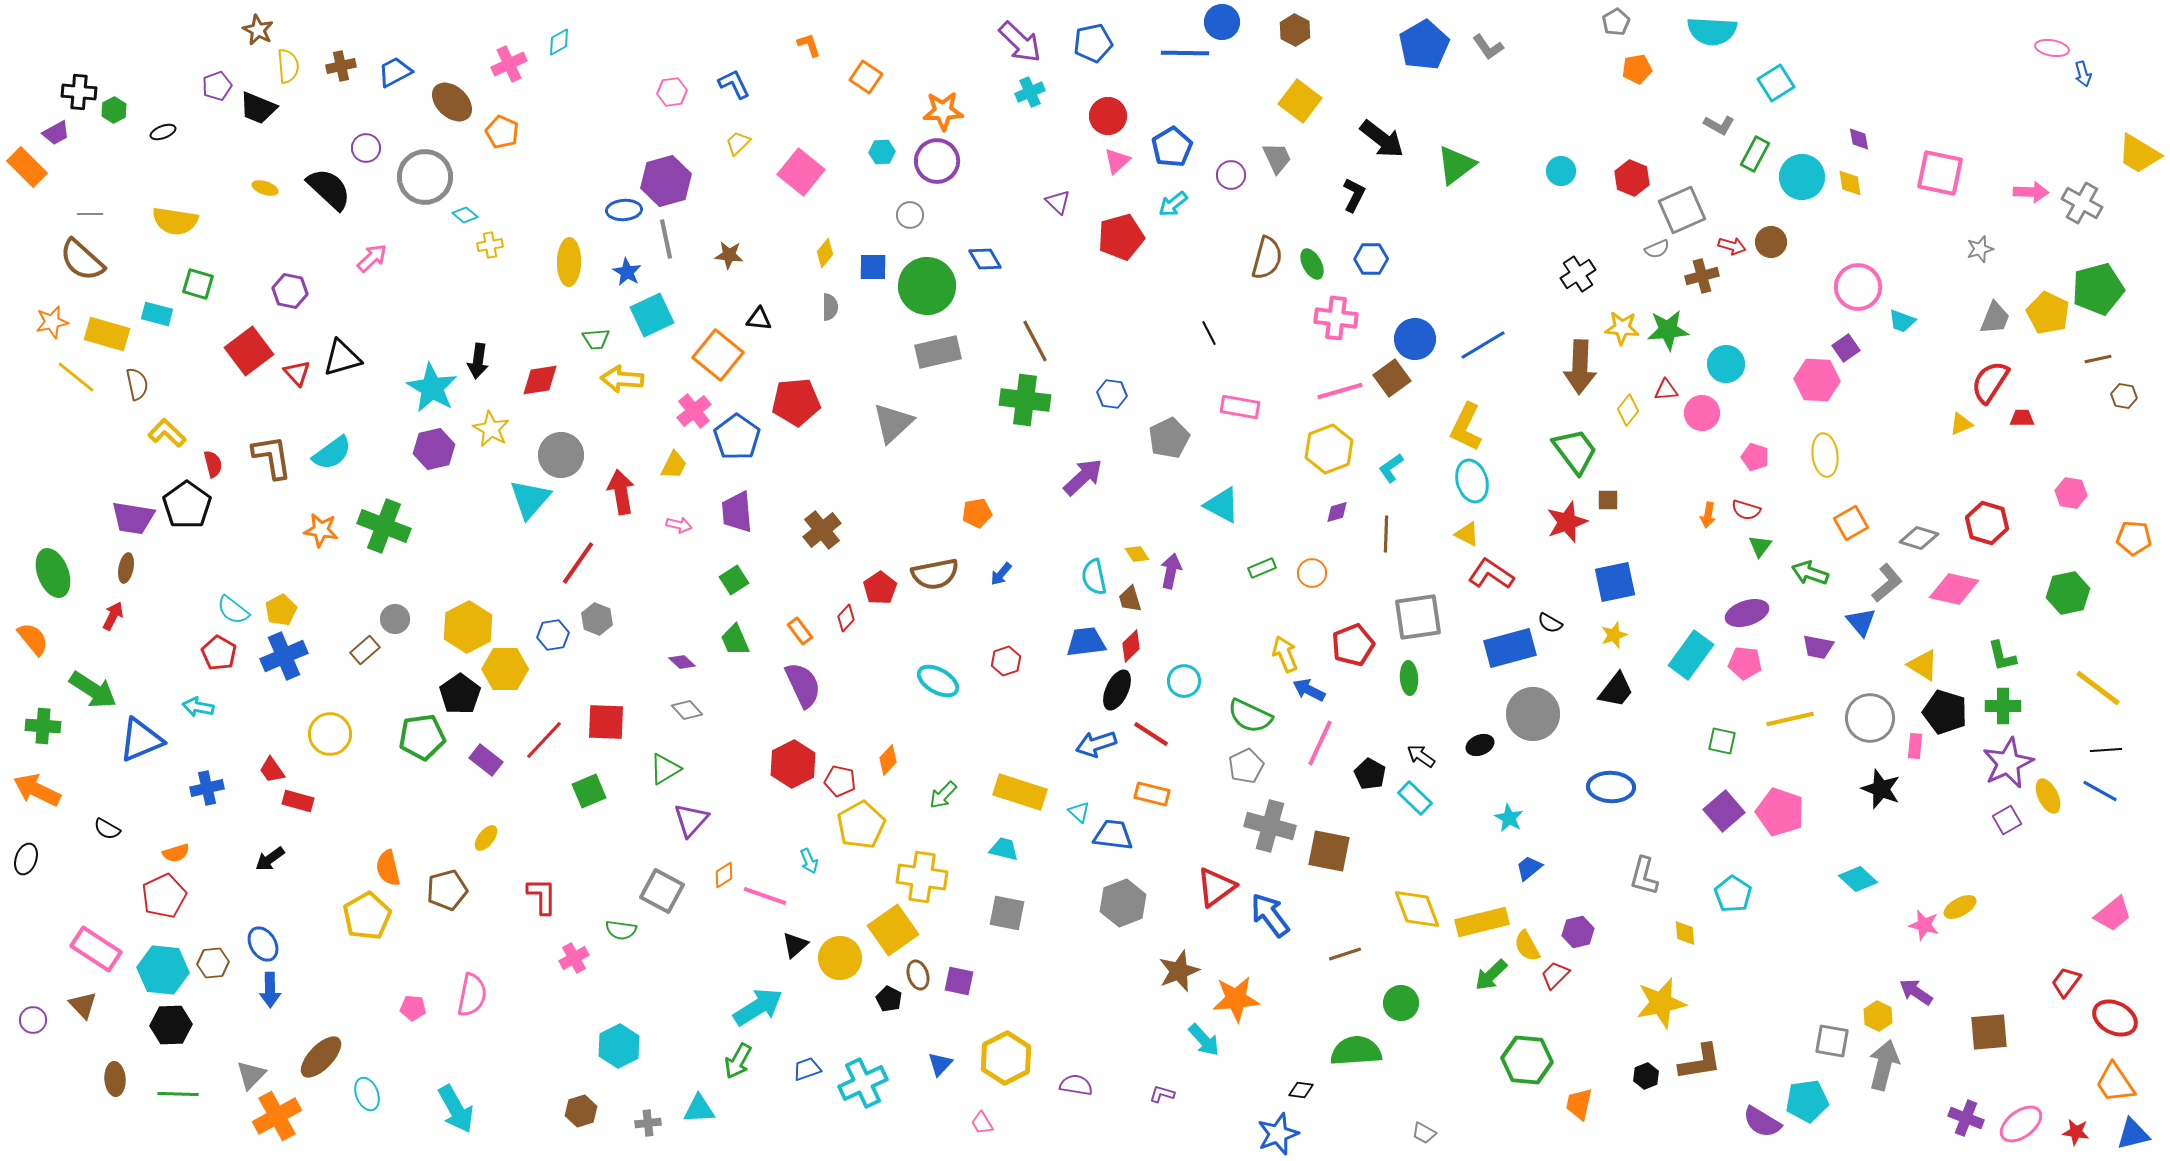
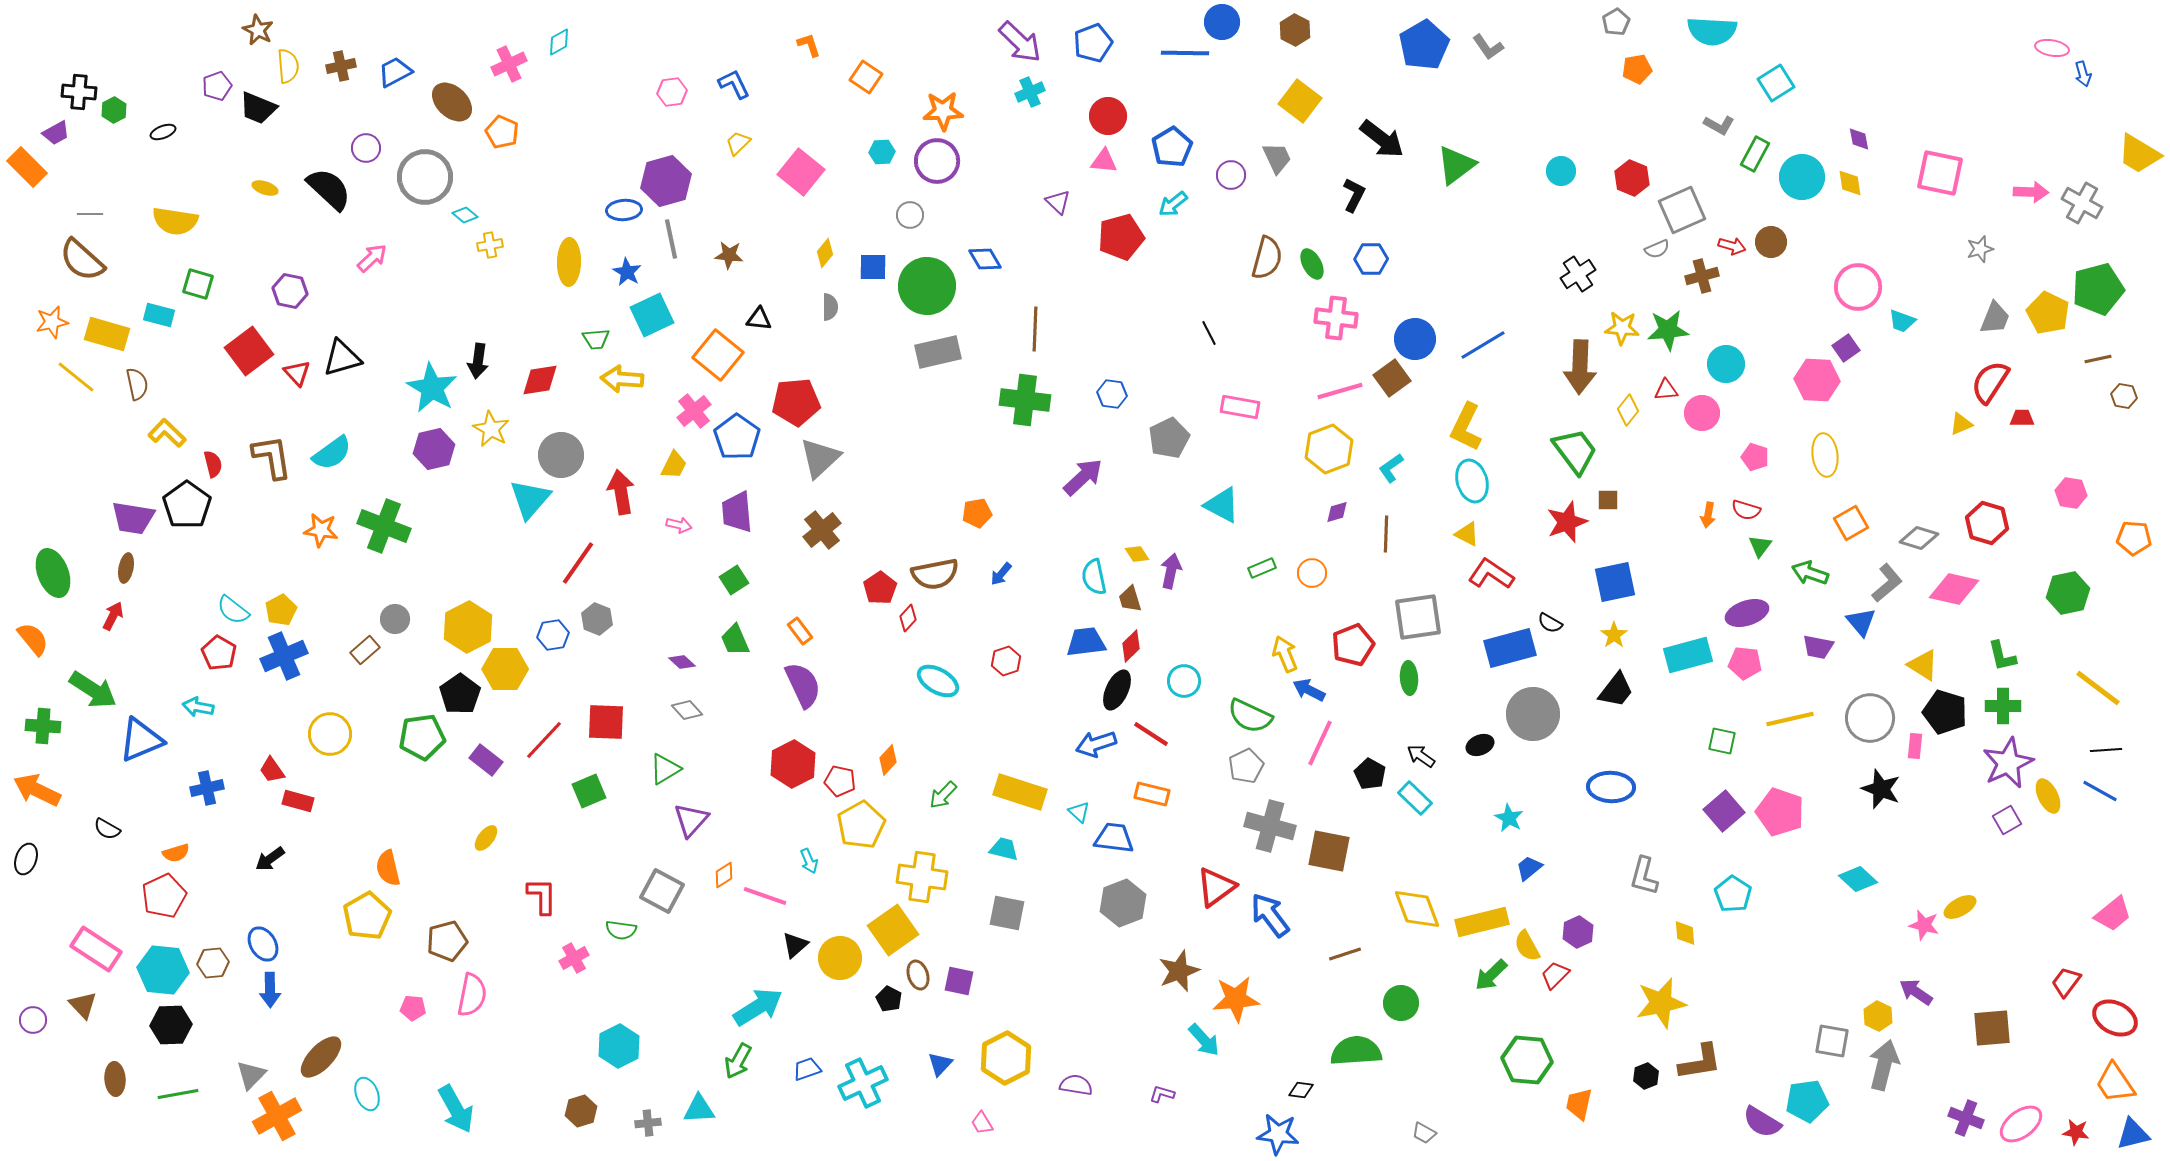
blue pentagon at (1093, 43): rotated 9 degrees counterclockwise
pink triangle at (1117, 161): moved 13 px left; rotated 48 degrees clockwise
gray line at (666, 239): moved 5 px right
cyan rectangle at (157, 314): moved 2 px right, 1 px down
brown line at (1035, 341): moved 12 px up; rotated 30 degrees clockwise
gray triangle at (893, 423): moved 73 px left, 35 px down
red diamond at (846, 618): moved 62 px right
yellow star at (1614, 635): rotated 16 degrees counterclockwise
cyan rectangle at (1691, 655): moved 3 px left; rotated 39 degrees clockwise
blue trapezoid at (1113, 835): moved 1 px right, 3 px down
brown pentagon at (447, 890): moved 51 px down
purple hexagon at (1578, 932): rotated 12 degrees counterclockwise
brown square at (1989, 1032): moved 3 px right, 4 px up
green line at (178, 1094): rotated 12 degrees counterclockwise
blue star at (1278, 1134): rotated 27 degrees clockwise
